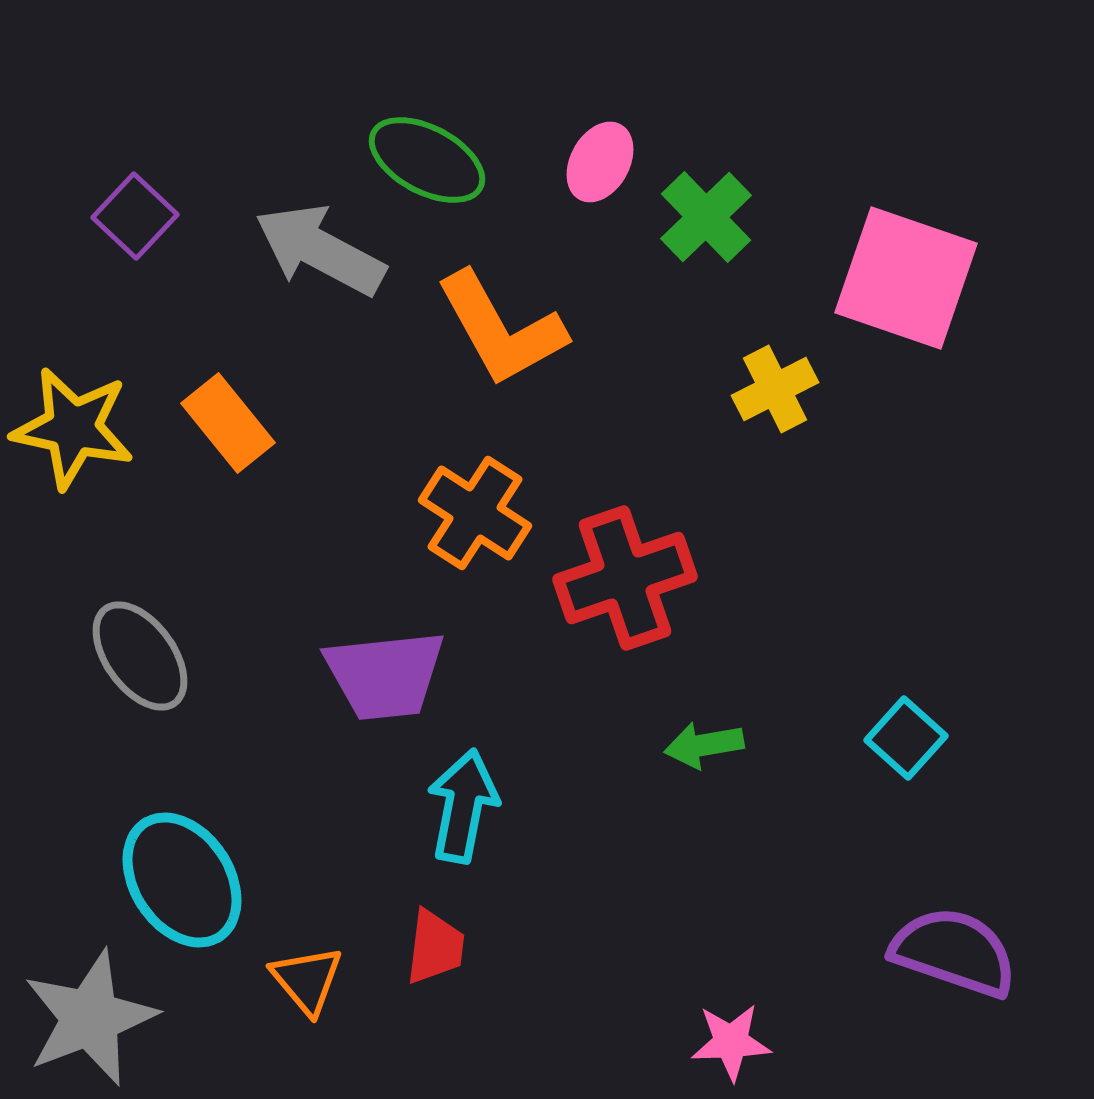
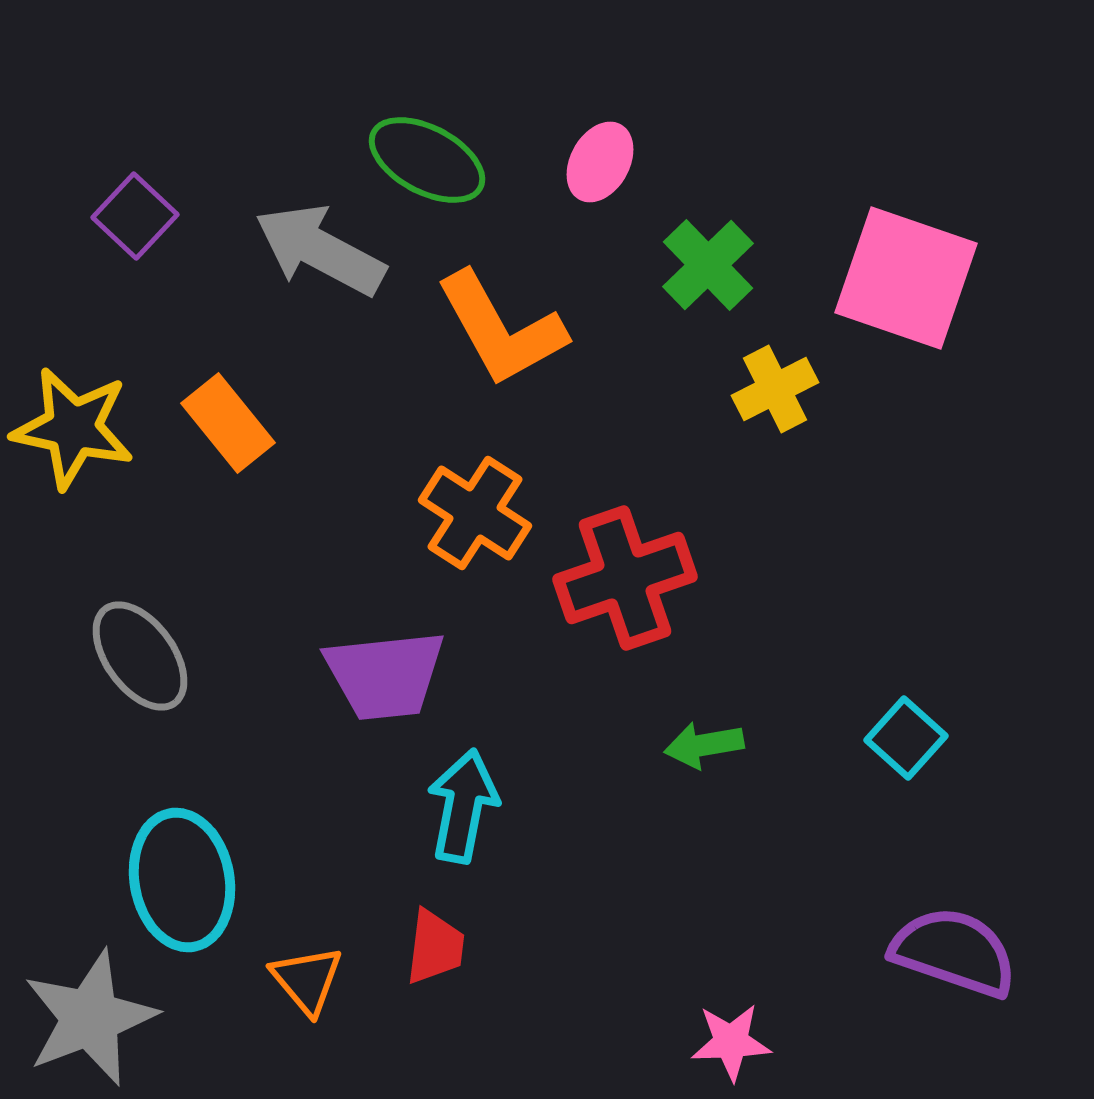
green cross: moved 2 px right, 48 px down
cyan ellipse: rotated 23 degrees clockwise
